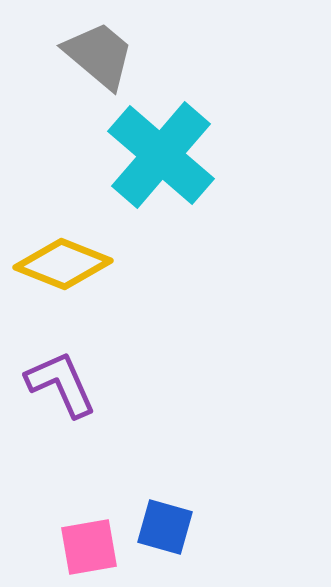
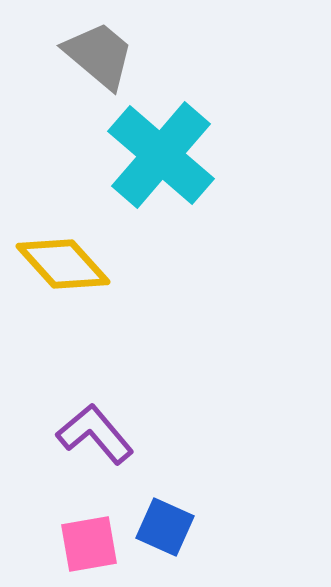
yellow diamond: rotated 26 degrees clockwise
purple L-shape: moved 34 px right, 50 px down; rotated 16 degrees counterclockwise
blue square: rotated 8 degrees clockwise
pink square: moved 3 px up
